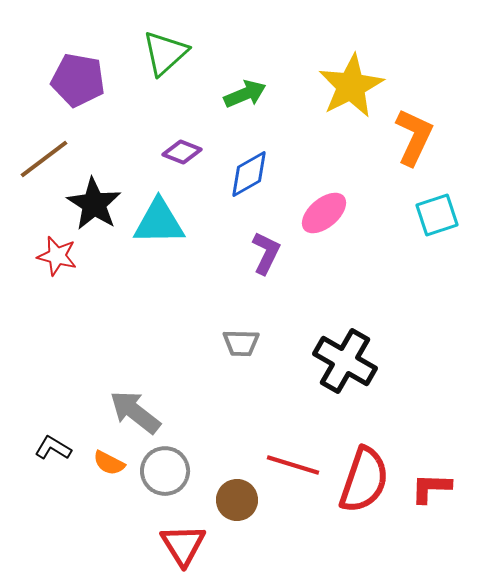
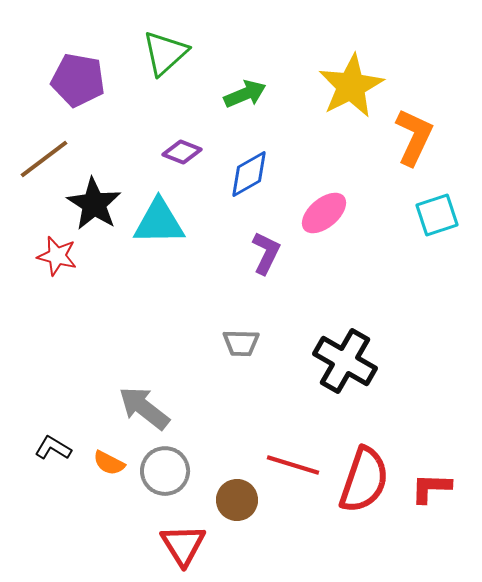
gray arrow: moved 9 px right, 4 px up
